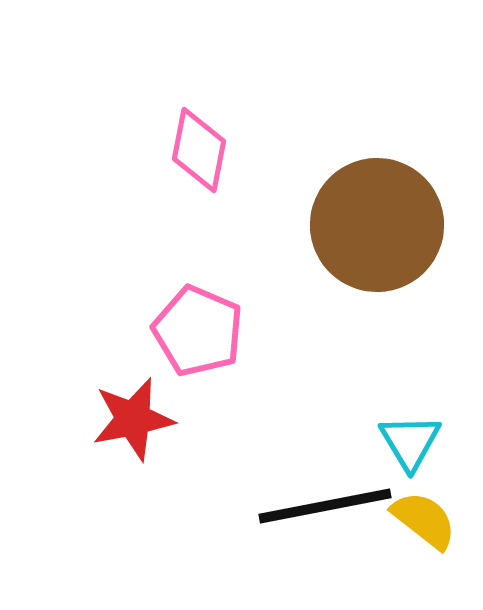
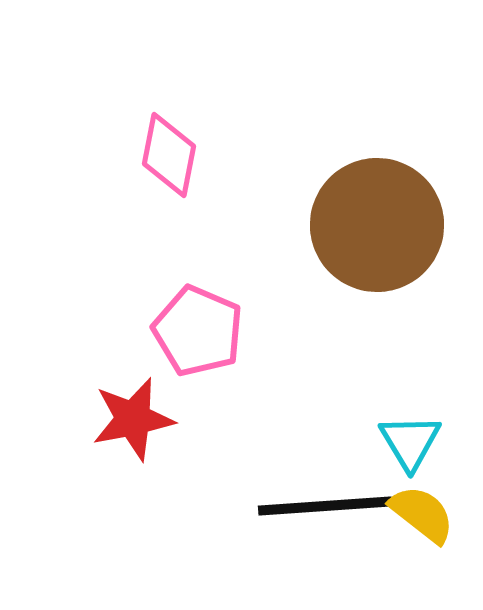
pink diamond: moved 30 px left, 5 px down
black line: rotated 7 degrees clockwise
yellow semicircle: moved 2 px left, 6 px up
